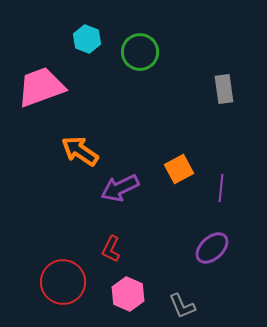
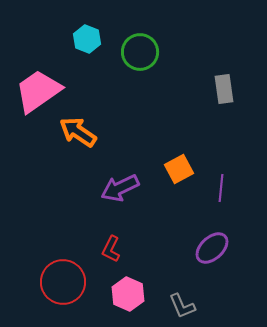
pink trapezoid: moved 3 px left, 4 px down; rotated 15 degrees counterclockwise
orange arrow: moved 2 px left, 19 px up
